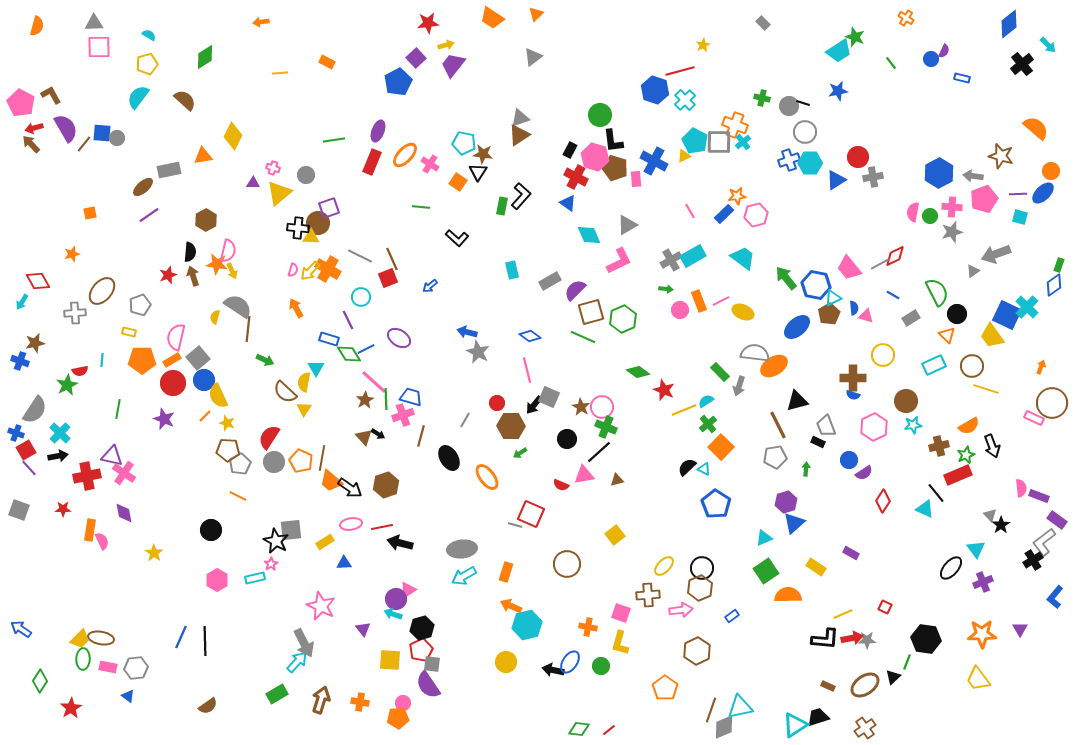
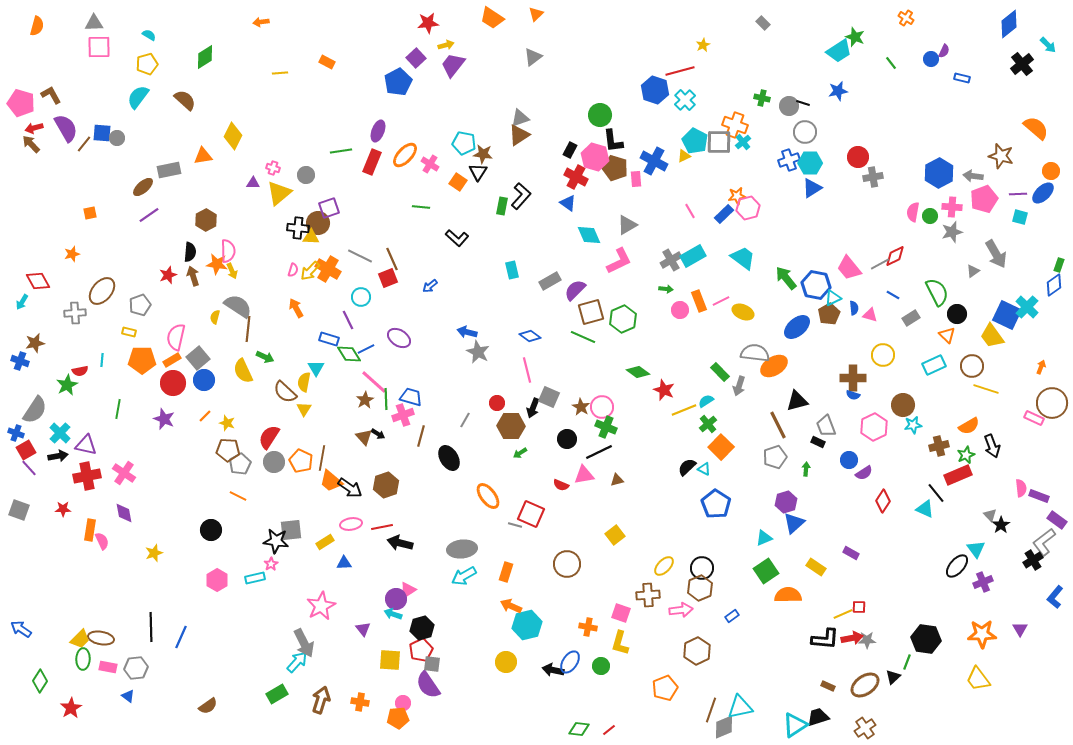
pink pentagon at (21, 103): rotated 12 degrees counterclockwise
green line at (334, 140): moved 7 px right, 11 px down
blue triangle at (836, 180): moved 24 px left, 8 px down
pink hexagon at (756, 215): moved 8 px left, 7 px up
pink semicircle at (228, 251): rotated 15 degrees counterclockwise
gray arrow at (996, 254): rotated 100 degrees counterclockwise
pink triangle at (866, 316): moved 4 px right, 1 px up
green arrow at (265, 360): moved 3 px up
yellow semicircle at (218, 396): moved 25 px right, 25 px up
brown circle at (906, 401): moved 3 px left, 4 px down
black arrow at (534, 405): moved 1 px left, 3 px down; rotated 18 degrees counterclockwise
black line at (599, 452): rotated 16 degrees clockwise
purple triangle at (112, 456): moved 26 px left, 11 px up
gray pentagon at (775, 457): rotated 10 degrees counterclockwise
orange ellipse at (487, 477): moved 1 px right, 19 px down
black star at (276, 541): rotated 20 degrees counterclockwise
yellow star at (154, 553): rotated 18 degrees clockwise
black ellipse at (951, 568): moved 6 px right, 2 px up
pink star at (321, 606): rotated 20 degrees clockwise
red square at (885, 607): moved 26 px left; rotated 24 degrees counterclockwise
black line at (205, 641): moved 54 px left, 14 px up
orange pentagon at (665, 688): rotated 15 degrees clockwise
